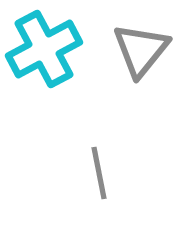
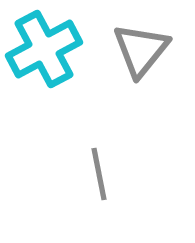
gray line: moved 1 px down
